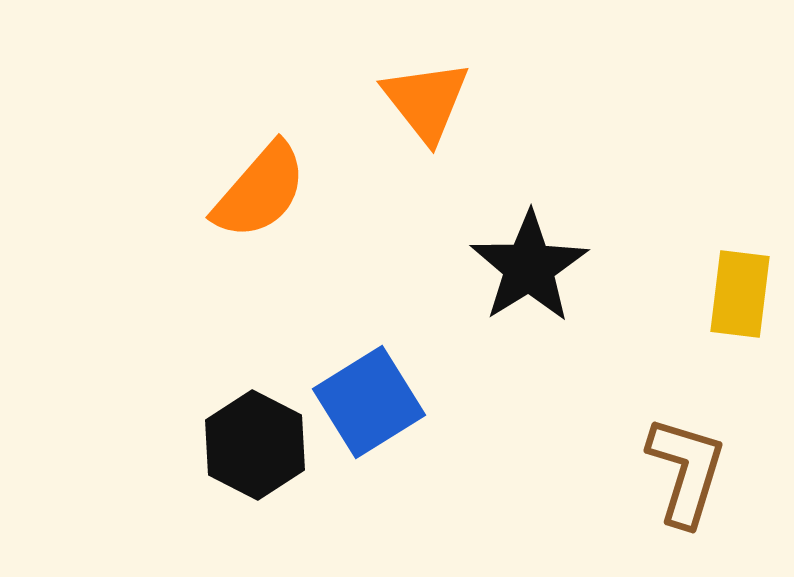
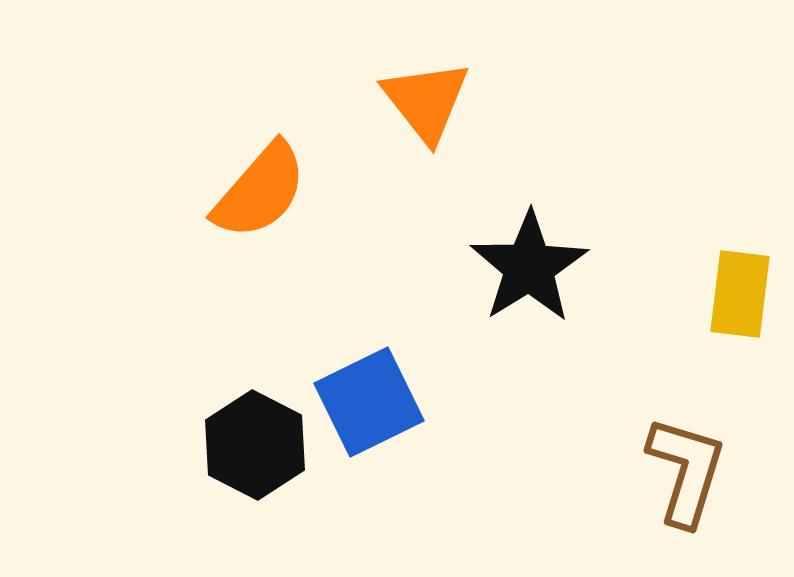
blue square: rotated 6 degrees clockwise
